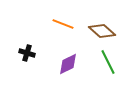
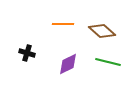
orange line: rotated 20 degrees counterclockwise
green line: rotated 50 degrees counterclockwise
